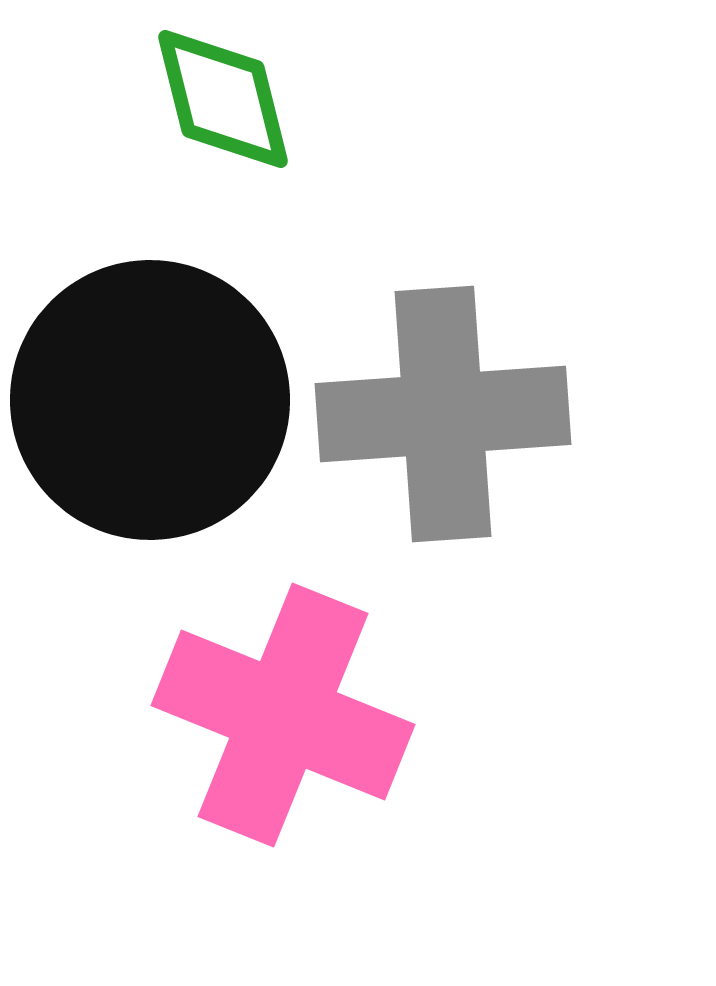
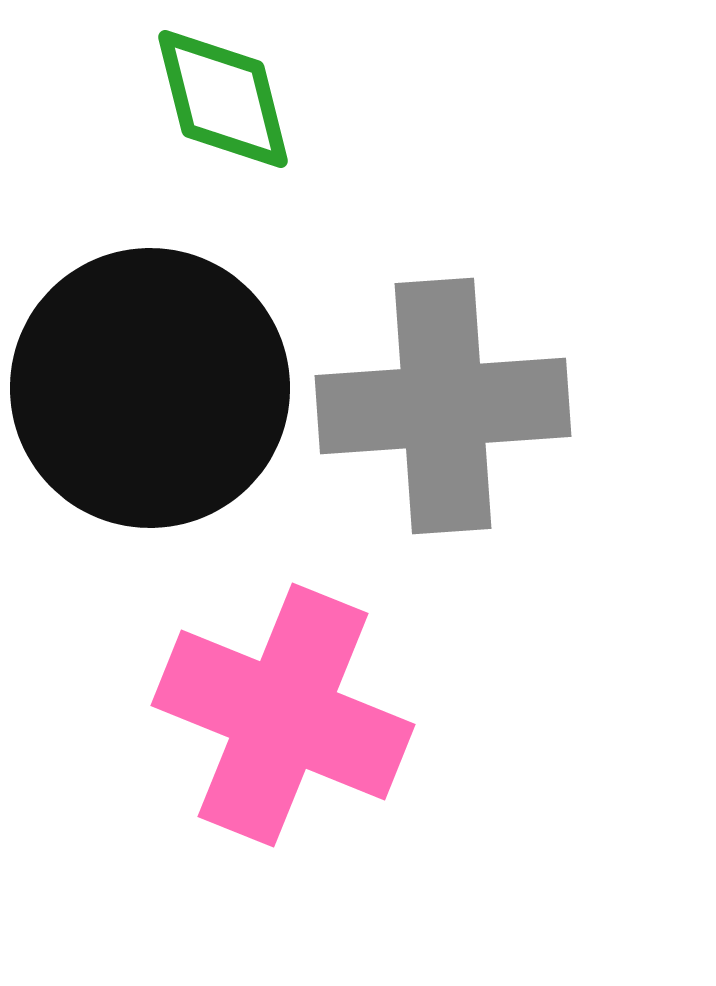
black circle: moved 12 px up
gray cross: moved 8 px up
